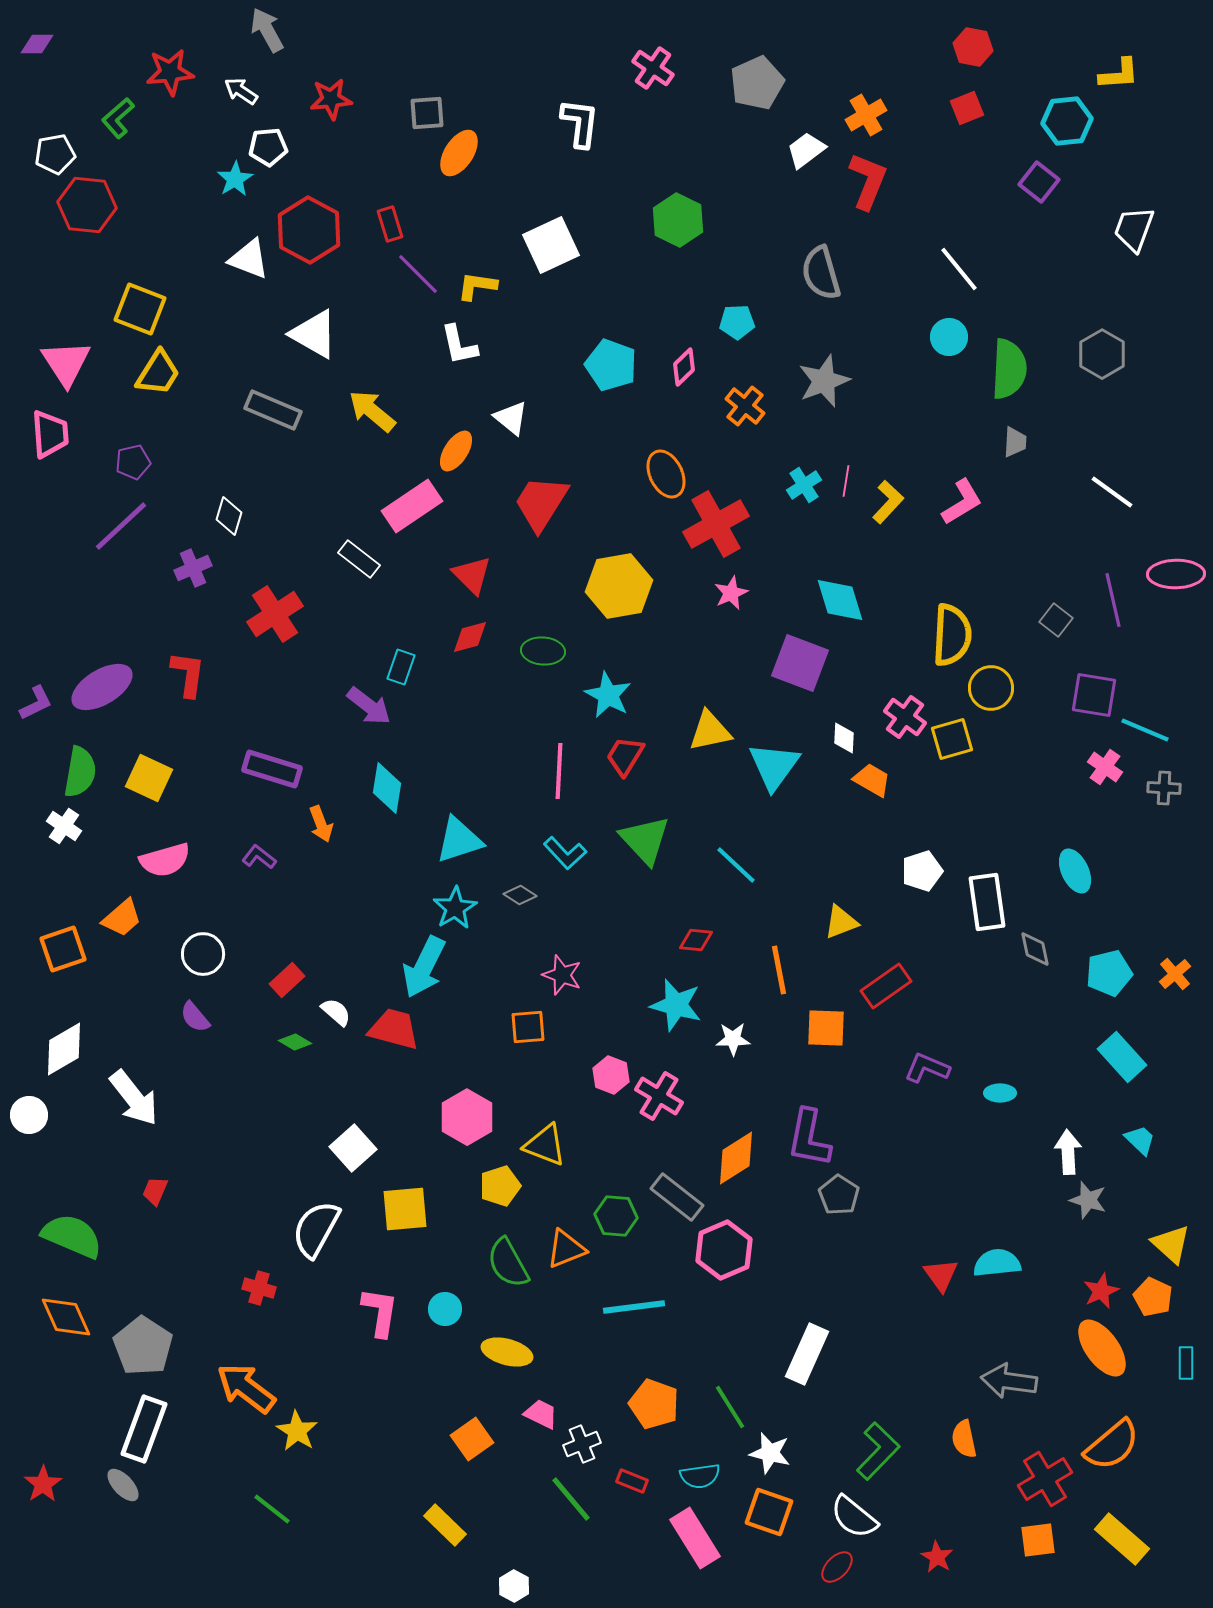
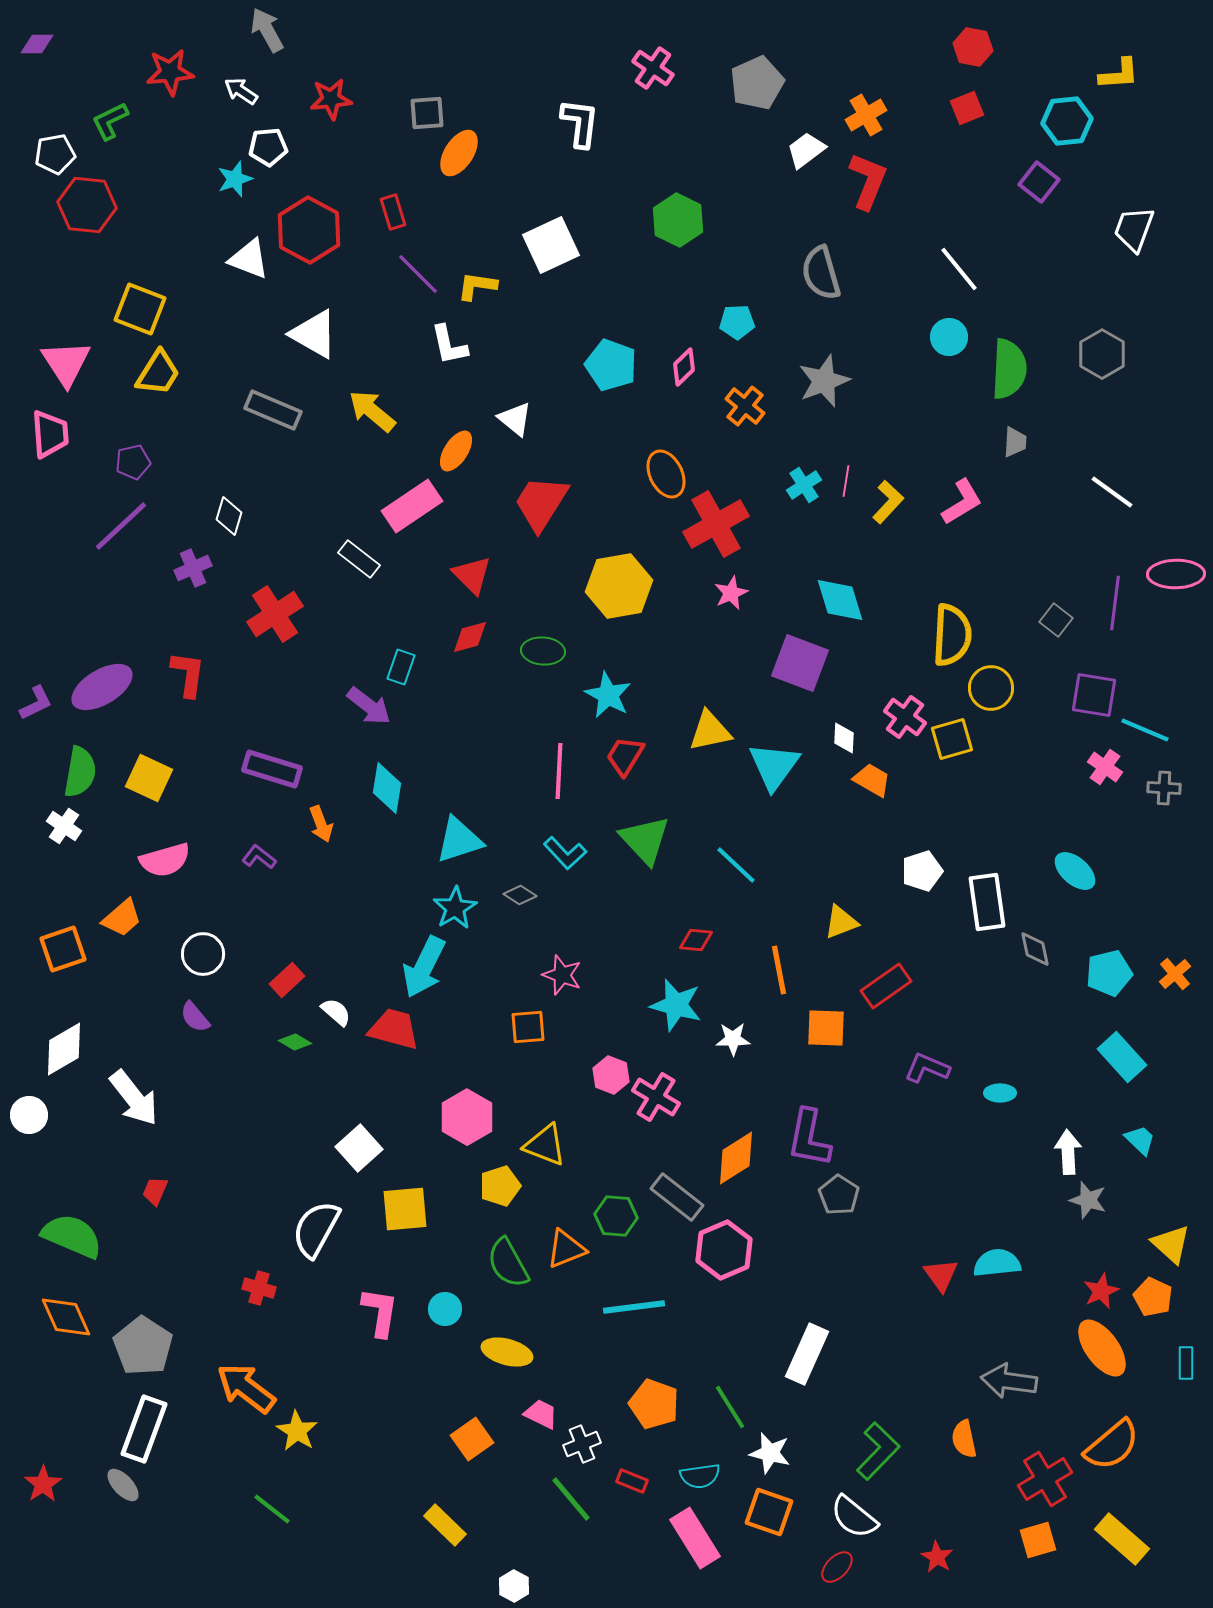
green L-shape at (118, 118): moved 8 px left, 3 px down; rotated 15 degrees clockwise
cyan star at (235, 179): rotated 12 degrees clockwise
red rectangle at (390, 224): moved 3 px right, 12 px up
white L-shape at (459, 345): moved 10 px left
white triangle at (511, 418): moved 4 px right, 1 px down
purple line at (1113, 600): moved 2 px right, 3 px down; rotated 20 degrees clockwise
cyan ellipse at (1075, 871): rotated 24 degrees counterclockwise
pink cross at (659, 1096): moved 3 px left, 1 px down
white square at (353, 1148): moved 6 px right
orange square at (1038, 1540): rotated 9 degrees counterclockwise
